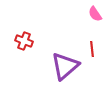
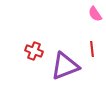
red cross: moved 10 px right, 10 px down
purple triangle: rotated 20 degrees clockwise
